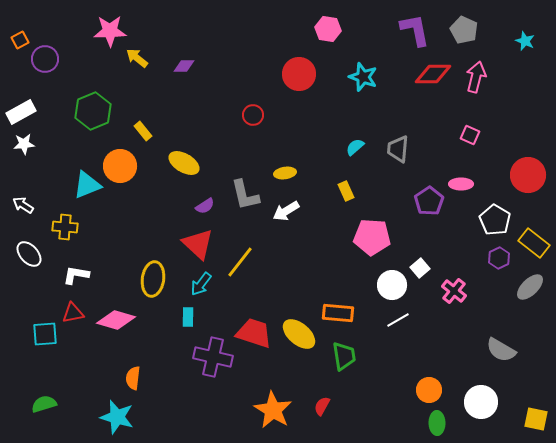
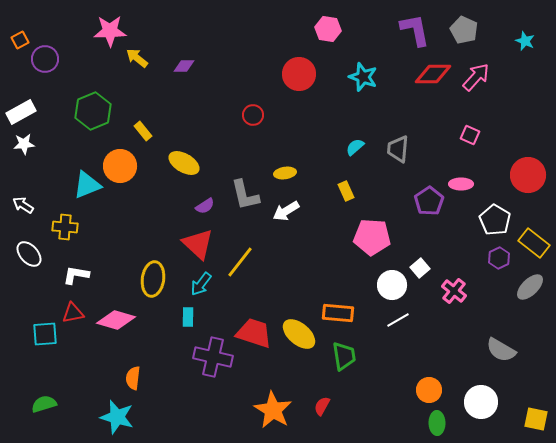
pink arrow at (476, 77): rotated 28 degrees clockwise
